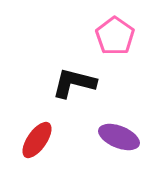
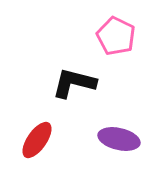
pink pentagon: moved 1 px right; rotated 9 degrees counterclockwise
purple ellipse: moved 2 px down; rotated 9 degrees counterclockwise
